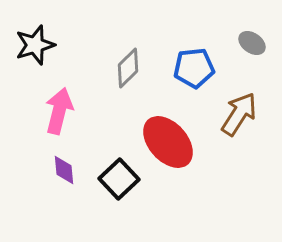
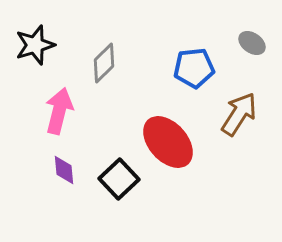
gray diamond: moved 24 px left, 5 px up
